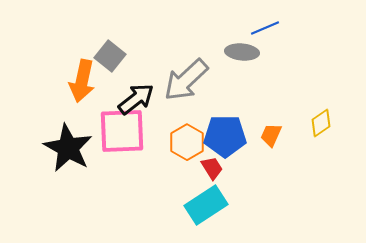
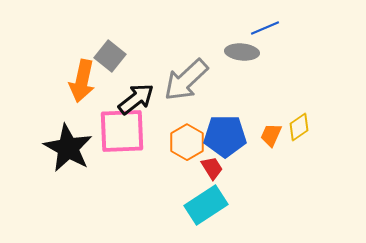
yellow diamond: moved 22 px left, 4 px down
